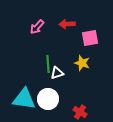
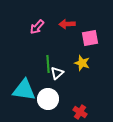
white triangle: rotated 24 degrees counterclockwise
cyan triangle: moved 9 px up
